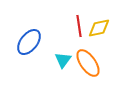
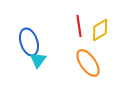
yellow diamond: moved 1 px right, 2 px down; rotated 20 degrees counterclockwise
blue ellipse: rotated 56 degrees counterclockwise
cyan triangle: moved 25 px left
